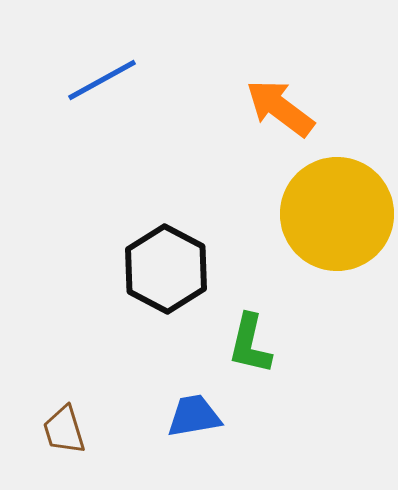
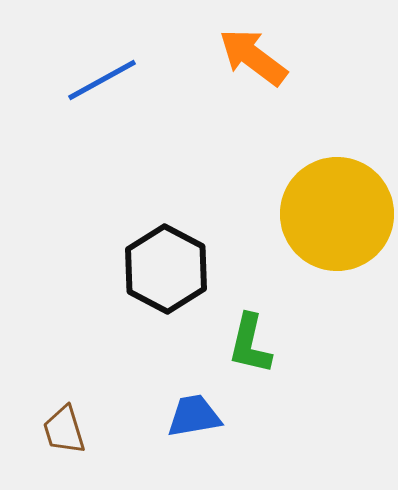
orange arrow: moved 27 px left, 51 px up
